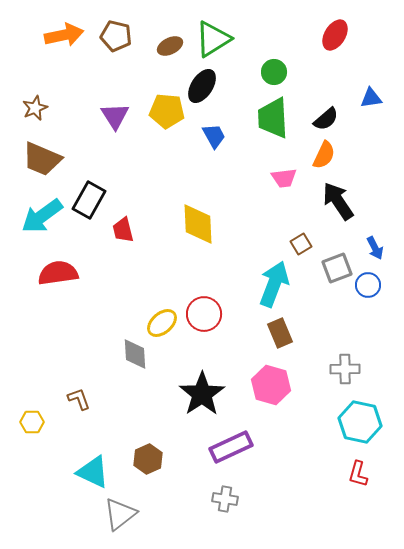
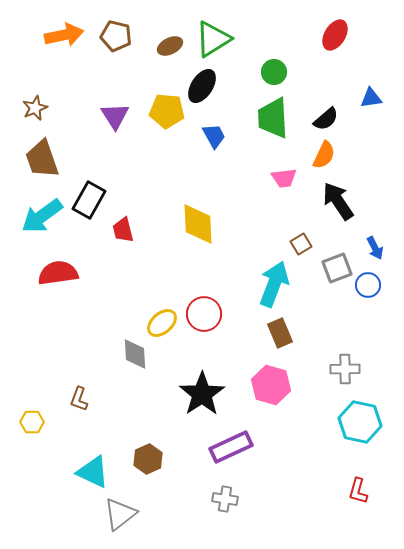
brown trapezoid at (42, 159): rotated 48 degrees clockwise
brown L-shape at (79, 399): rotated 140 degrees counterclockwise
red L-shape at (358, 474): moved 17 px down
